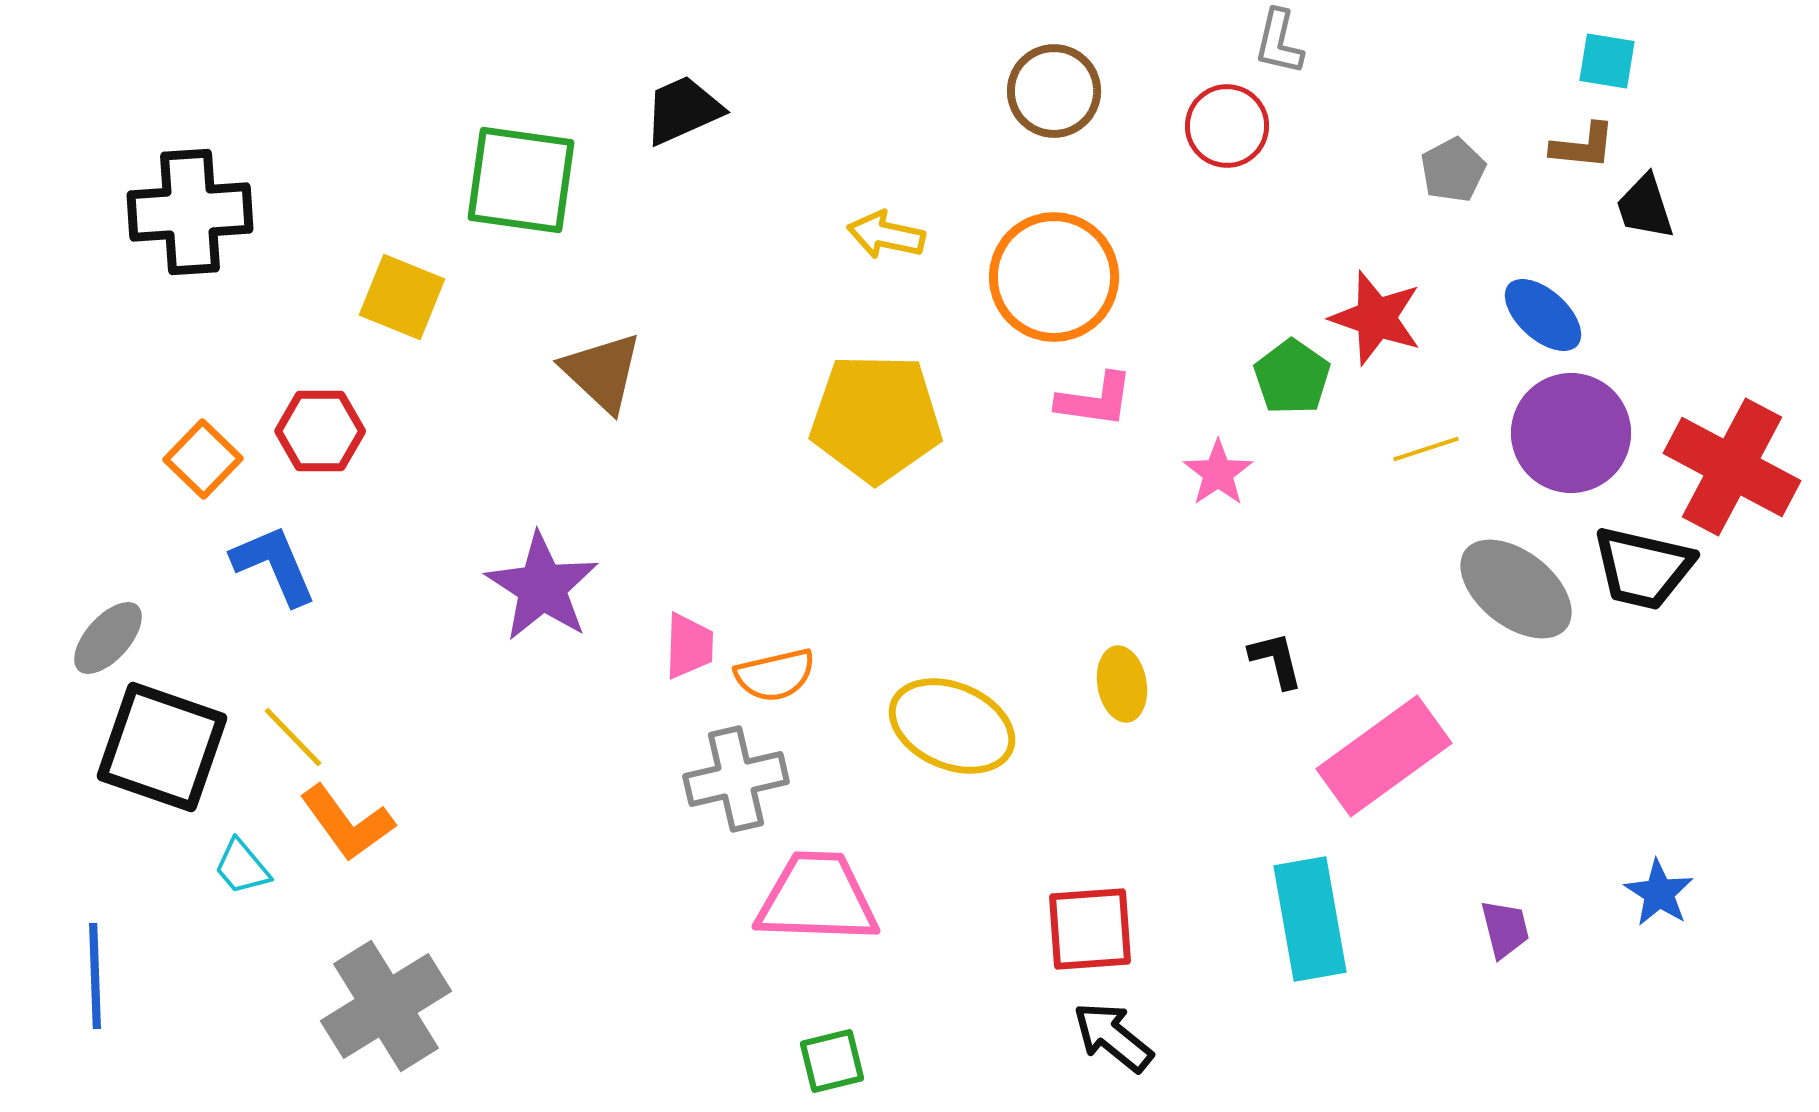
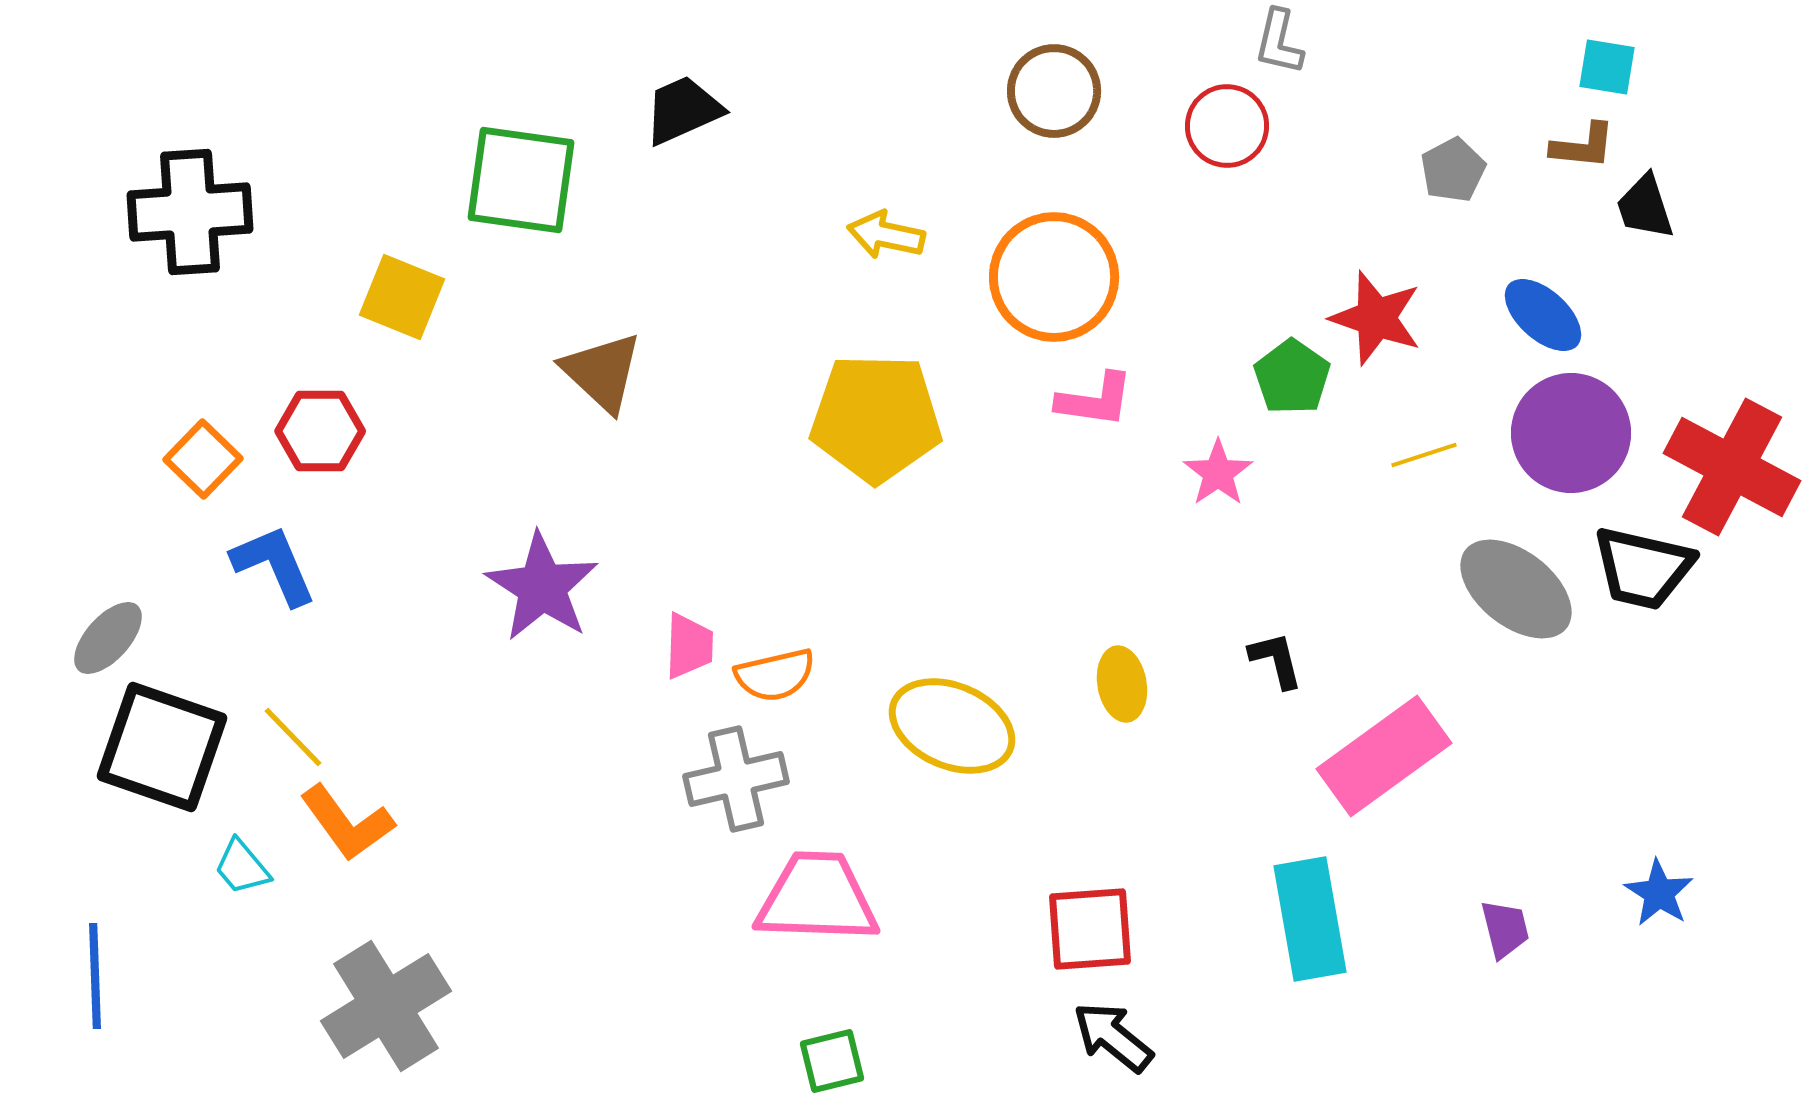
cyan square at (1607, 61): moved 6 px down
yellow line at (1426, 449): moved 2 px left, 6 px down
